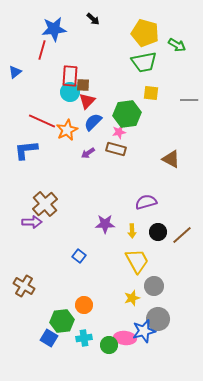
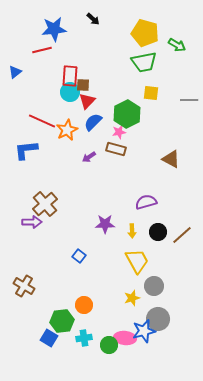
red line at (42, 50): rotated 60 degrees clockwise
green hexagon at (127, 114): rotated 20 degrees counterclockwise
purple arrow at (88, 153): moved 1 px right, 4 px down
